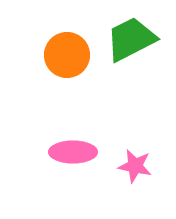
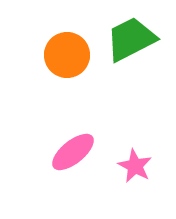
pink ellipse: rotated 39 degrees counterclockwise
pink star: rotated 16 degrees clockwise
